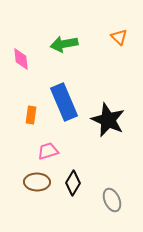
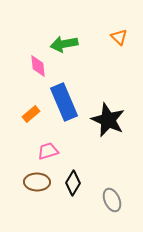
pink diamond: moved 17 px right, 7 px down
orange rectangle: moved 1 px up; rotated 42 degrees clockwise
